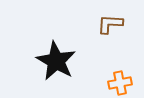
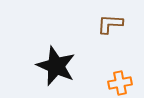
black star: moved 5 px down; rotated 6 degrees counterclockwise
